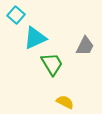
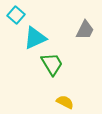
gray trapezoid: moved 16 px up
